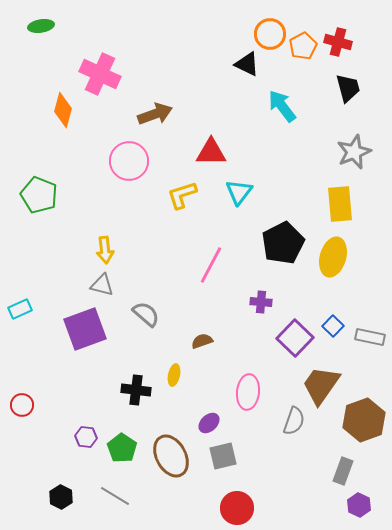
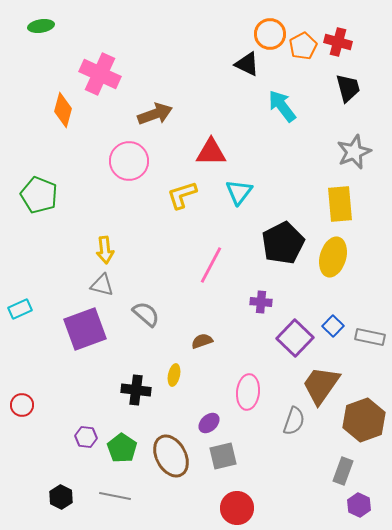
gray line at (115, 496): rotated 20 degrees counterclockwise
